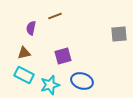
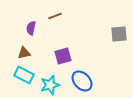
blue ellipse: rotated 30 degrees clockwise
